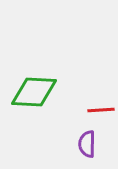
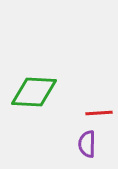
red line: moved 2 px left, 3 px down
